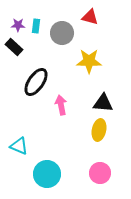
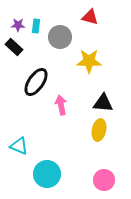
gray circle: moved 2 px left, 4 px down
pink circle: moved 4 px right, 7 px down
